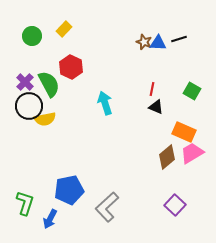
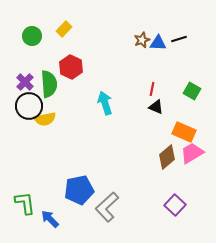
brown star: moved 2 px left, 2 px up; rotated 28 degrees clockwise
green semicircle: rotated 24 degrees clockwise
blue pentagon: moved 10 px right
green L-shape: rotated 25 degrees counterclockwise
blue arrow: rotated 108 degrees clockwise
